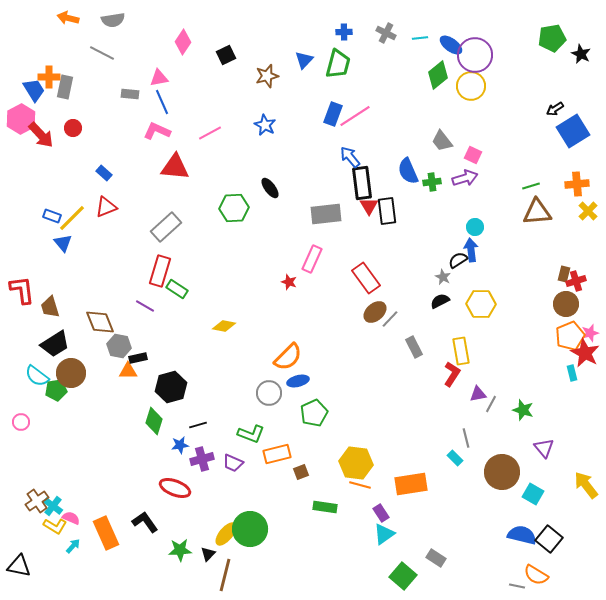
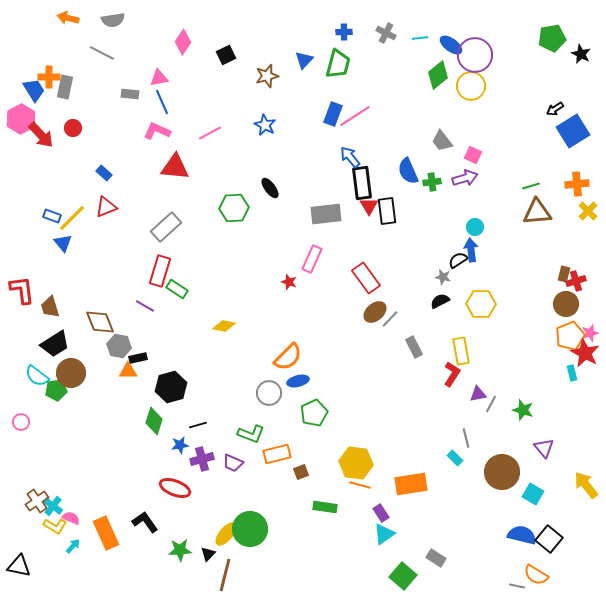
gray star at (443, 277): rotated 14 degrees counterclockwise
